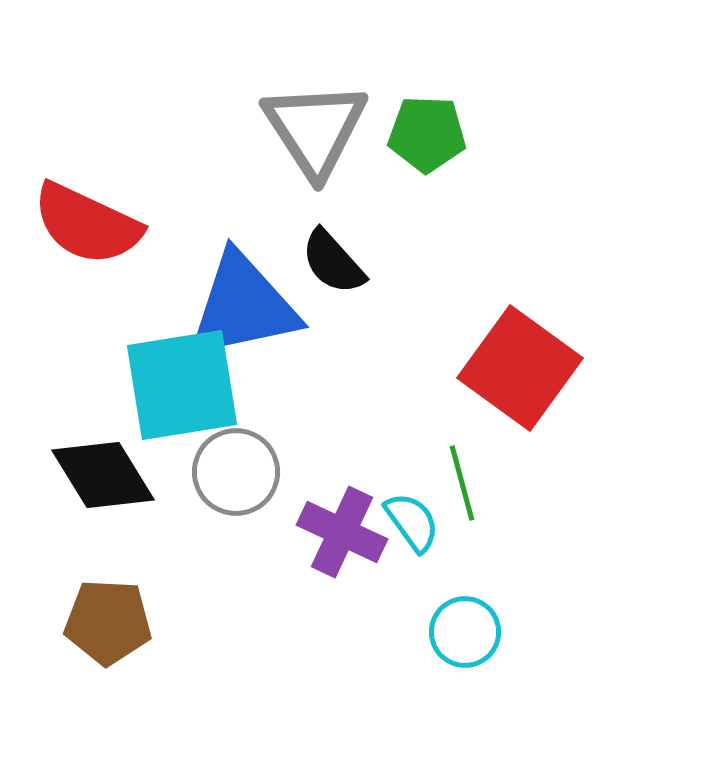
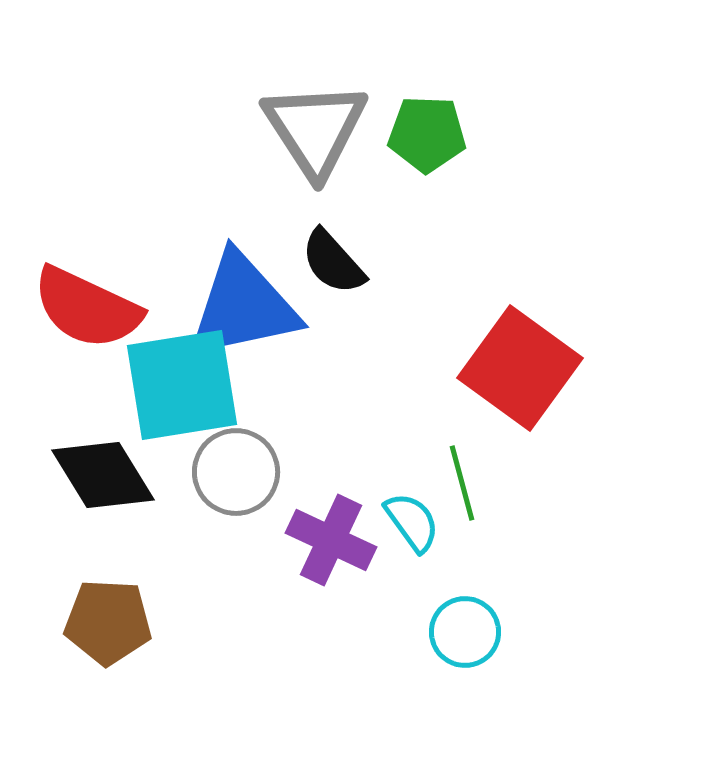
red semicircle: moved 84 px down
purple cross: moved 11 px left, 8 px down
